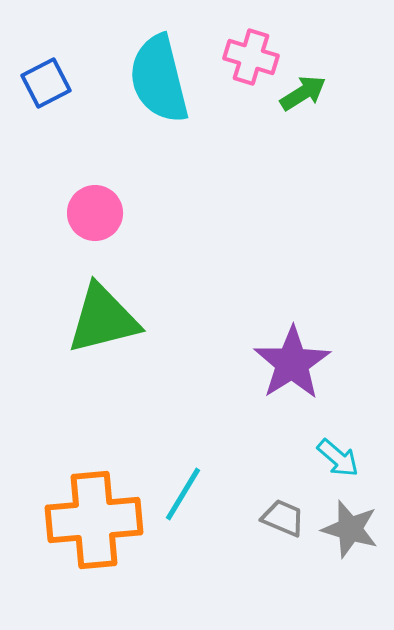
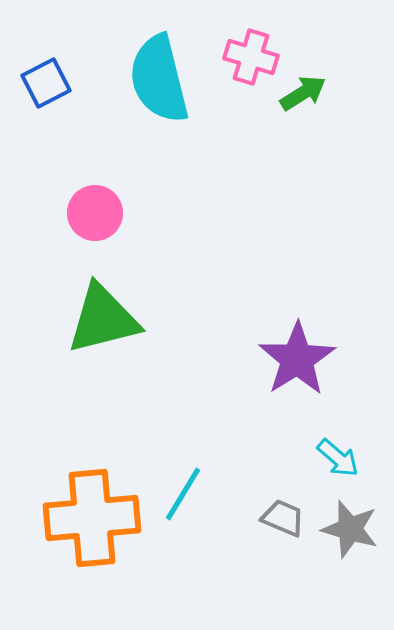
purple star: moved 5 px right, 4 px up
orange cross: moved 2 px left, 2 px up
